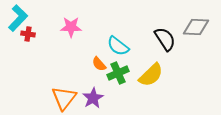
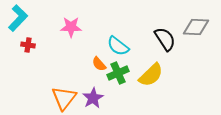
red cross: moved 11 px down
